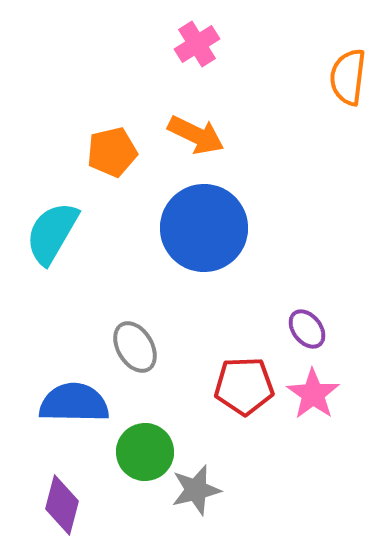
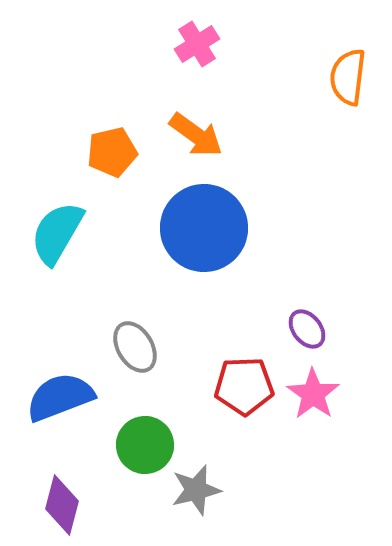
orange arrow: rotated 10 degrees clockwise
cyan semicircle: moved 5 px right
blue semicircle: moved 14 px left, 6 px up; rotated 22 degrees counterclockwise
green circle: moved 7 px up
